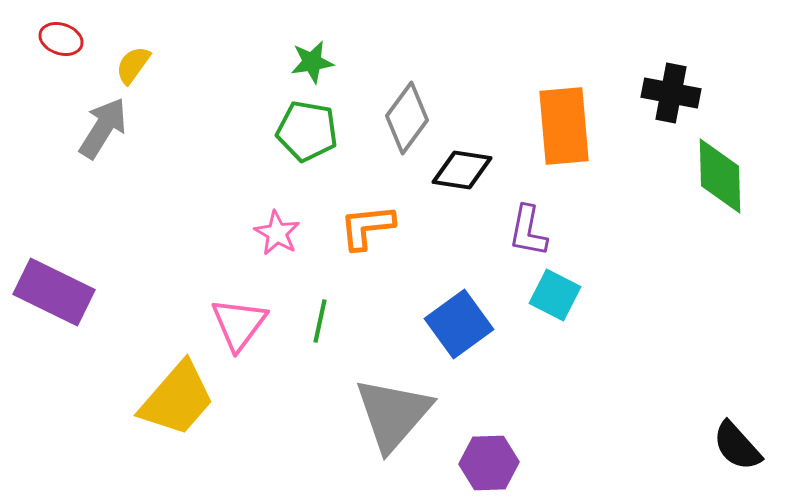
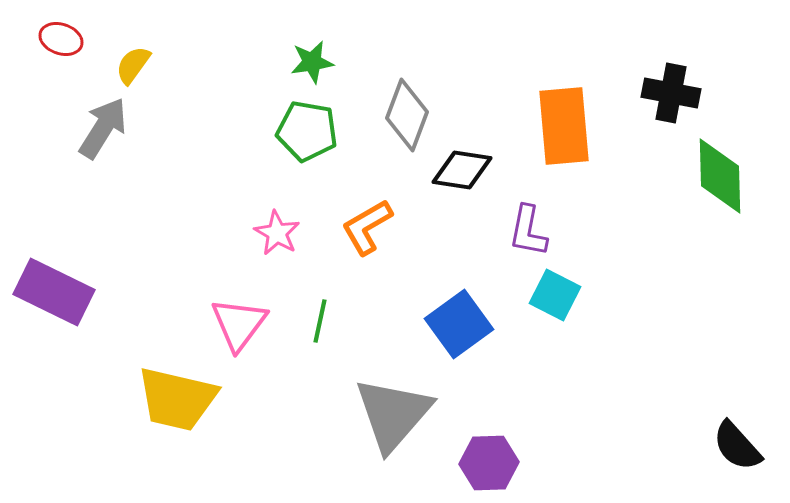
gray diamond: moved 3 px up; rotated 16 degrees counterclockwise
orange L-shape: rotated 24 degrees counterclockwise
yellow trapezoid: rotated 62 degrees clockwise
